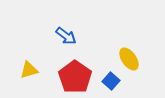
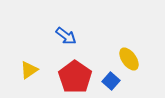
yellow triangle: rotated 18 degrees counterclockwise
